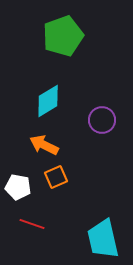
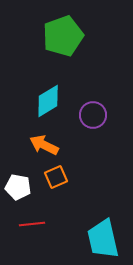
purple circle: moved 9 px left, 5 px up
red line: rotated 25 degrees counterclockwise
